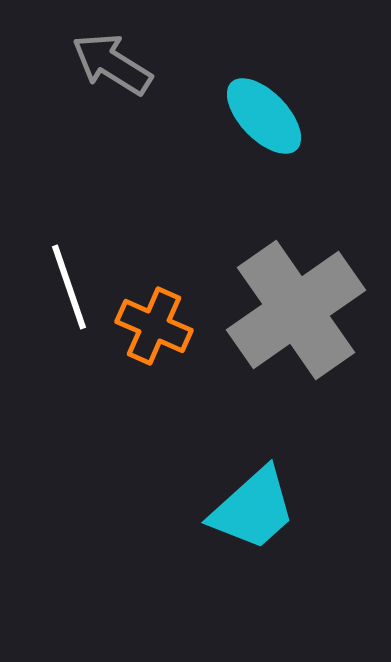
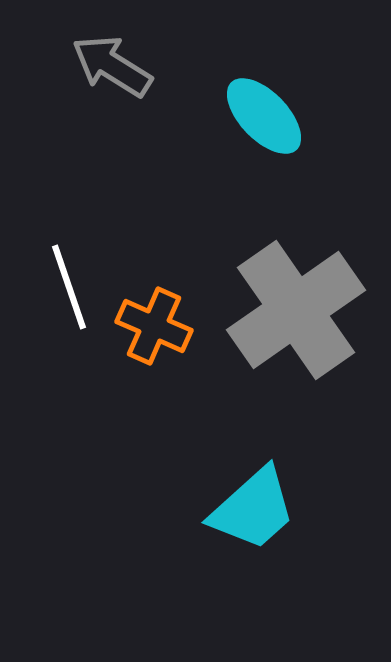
gray arrow: moved 2 px down
